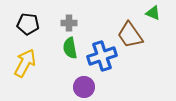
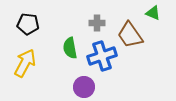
gray cross: moved 28 px right
